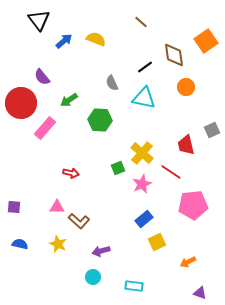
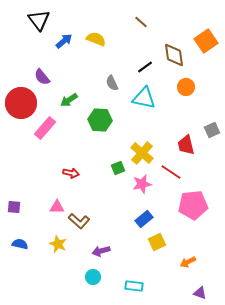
pink star: rotated 12 degrees clockwise
